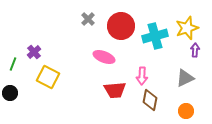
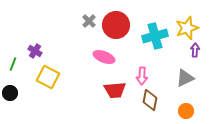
gray cross: moved 1 px right, 2 px down
red circle: moved 5 px left, 1 px up
purple cross: moved 1 px right, 1 px up; rotated 16 degrees counterclockwise
